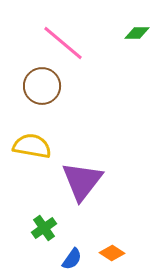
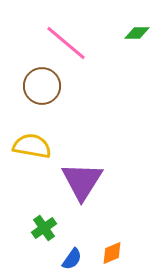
pink line: moved 3 px right
purple triangle: rotated 6 degrees counterclockwise
orange diamond: rotated 55 degrees counterclockwise
